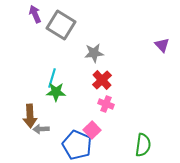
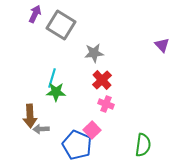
purple arrow: rotated 48 degrees clockwise
